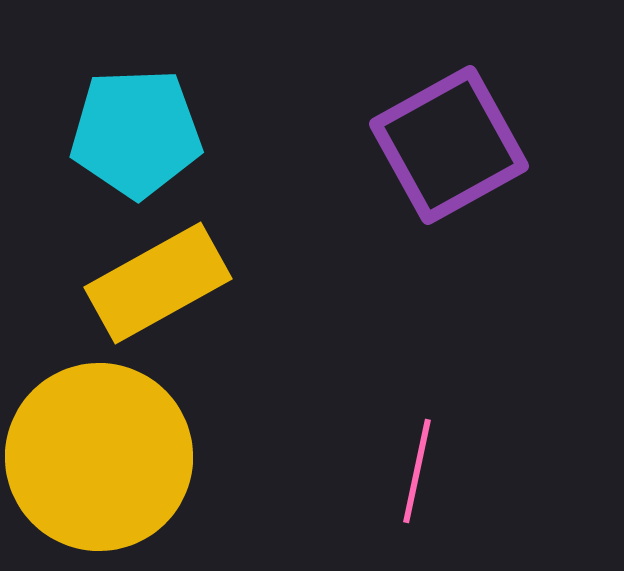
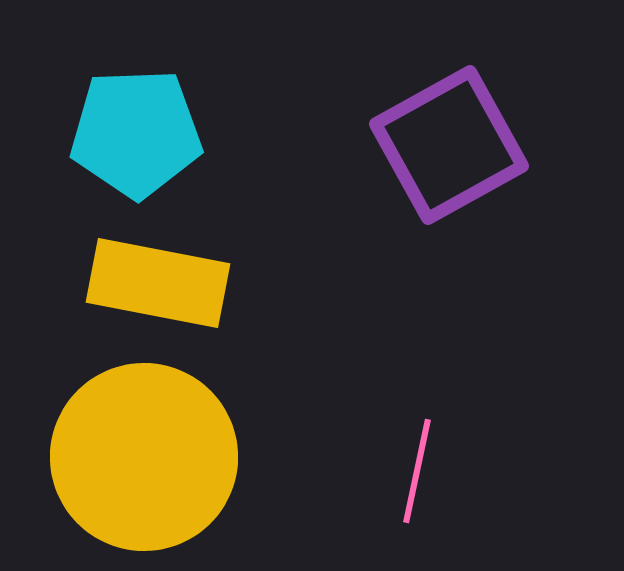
yellow rectangle: rotated 40 degrees clockwise
yellow circle: moved 45 px right
